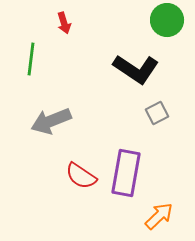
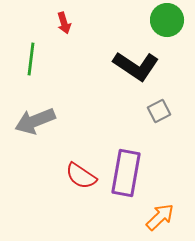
black L-shape: moved 3 px up
gray square: moved 2 px right, 2 px up
gray arrow: moved 16 px left
orange arrow: moved 1 px right, 1 px down
